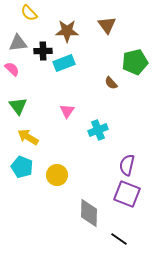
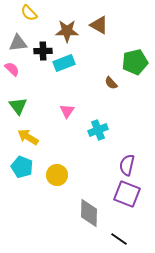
brown triangle: moved 8 px left; rotated 24 degrees counterclockwise
